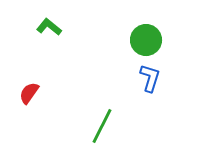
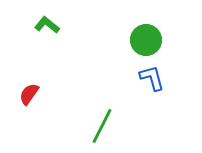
green L-shape: moved 2 px left, 2 px up
blue L-shape: moved 2 px right; rotated 32 degrees counterclockwise
red semicircle: moved 1 px down
